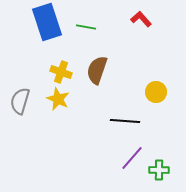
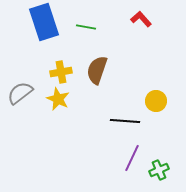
blue rectangle: moved 3 px left
yellow cross: rotated 30 degrees counterclockwise
yellow circle: moved 9 px down
gray semicircle: moved 8 px up; rotated 36 degrees clockwise
purple line: rotated 16 degrees counterclockwise
green cross: rotated 24 degrees counterclockwise
